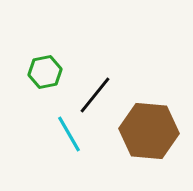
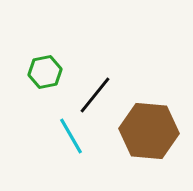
cyan line: moved 2 px right, 2 px down
